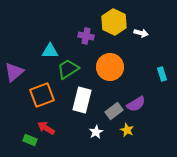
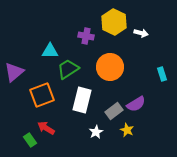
green rectangle: rotated 32 degrees clockwise
